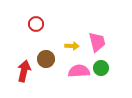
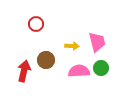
brown circle: moved 1 px down
